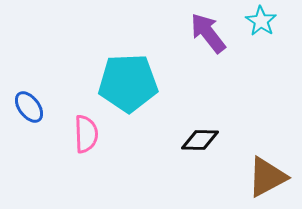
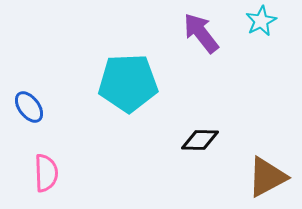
cyan star: rotated 12 degrees clockwise
purple arrow: moved 7 px left
pink semicircle: moved 40 px left, 39 px down
